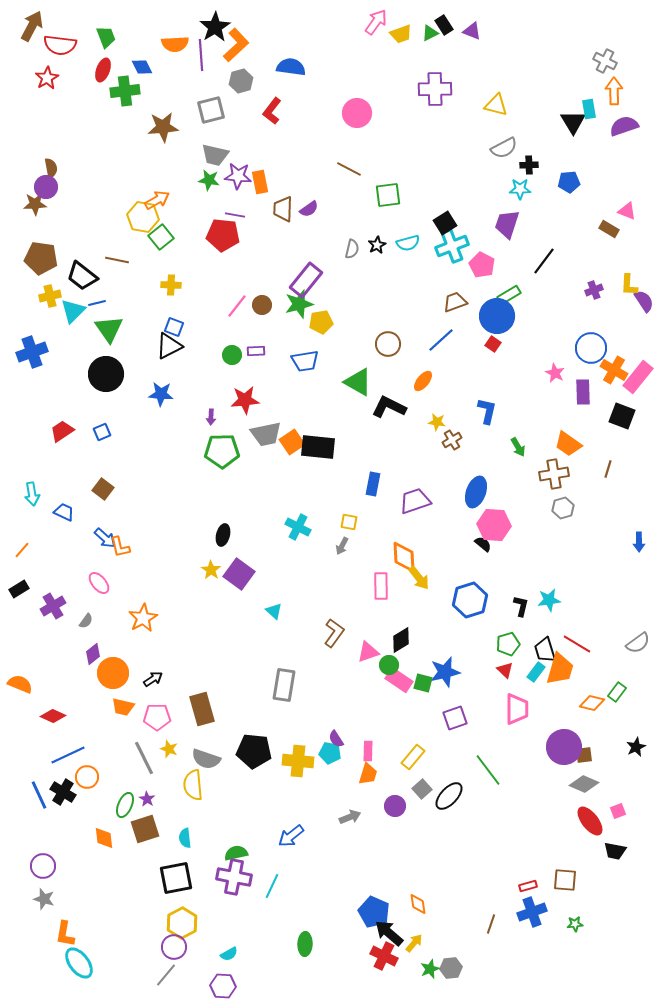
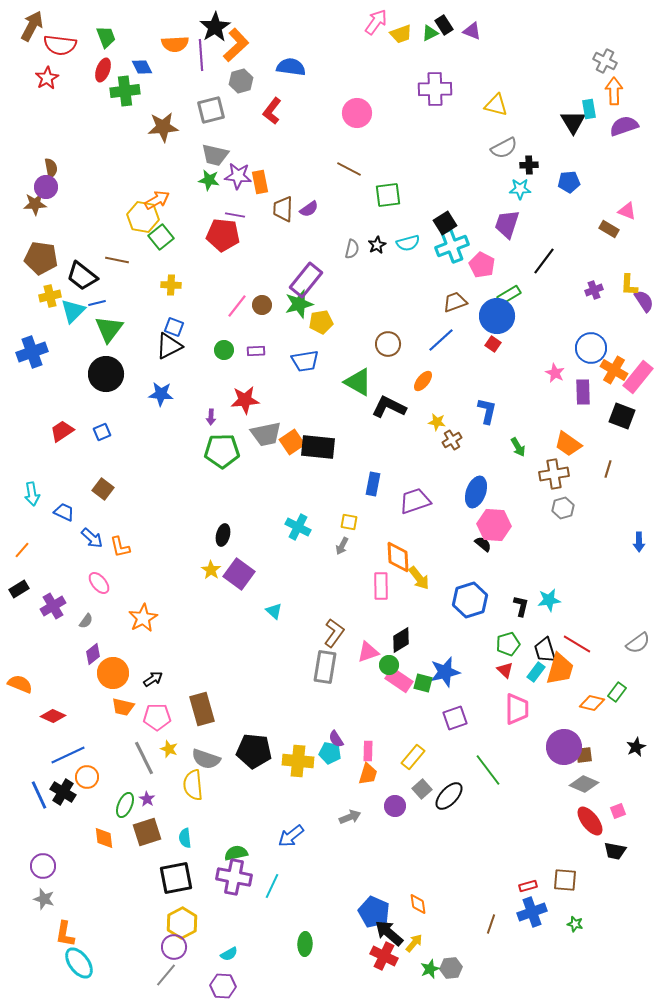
green triangle at (109, 329): rotated 12 degrees clockwise
green circle at (232, 355): moved 8 px left, 5 px up
blue arrow at (105, 538): moved 13 px left
orange diamond at (404, 557): moved 6 px left
gray rectangle at (284, 685): moved 41 px right, 18 px up
brown square at (145, 829): moved 2 px right, 3 px down
green star at (575, 924): rotated 21 degrees clockwise
